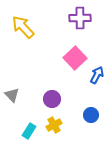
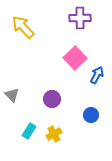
yellow cross: moved 9 px down
